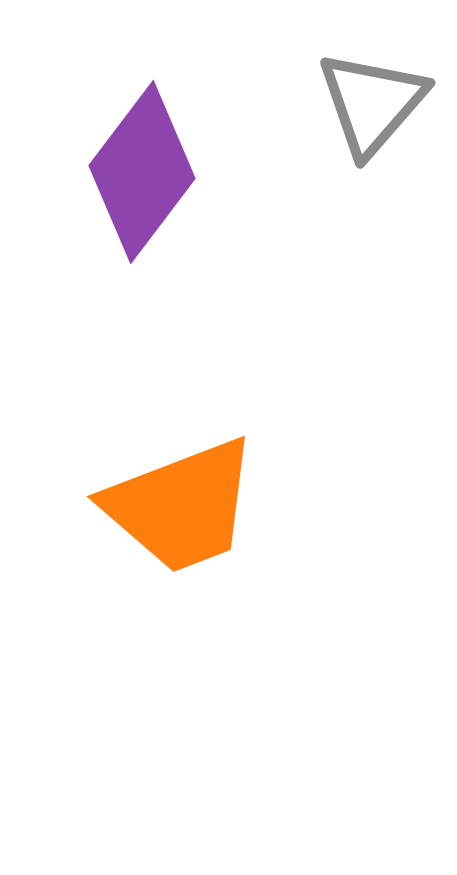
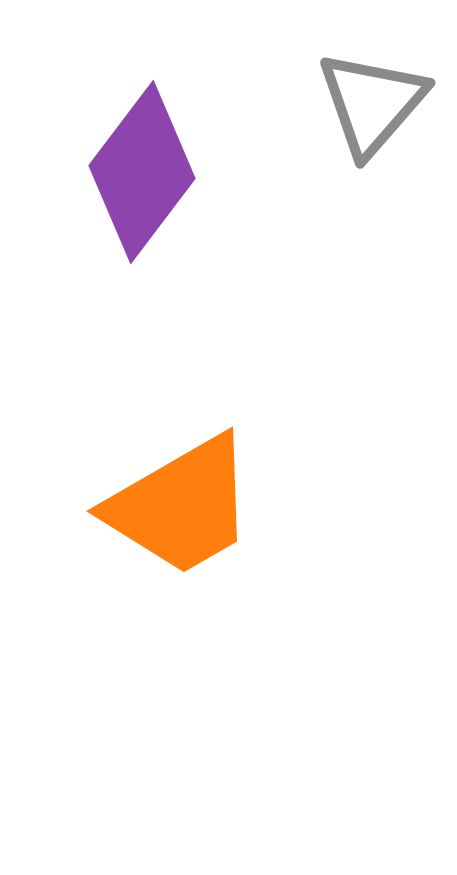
orange trapezoid: rotated 9 degrees counterclockwise
